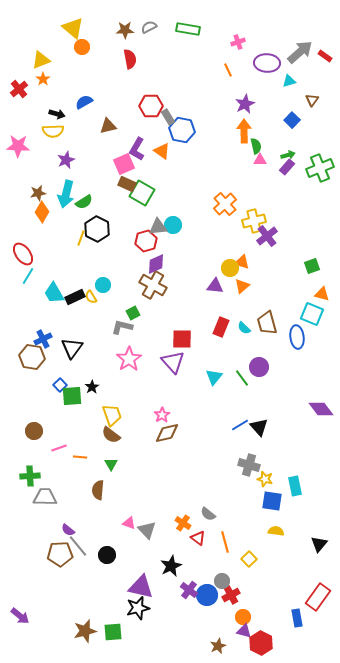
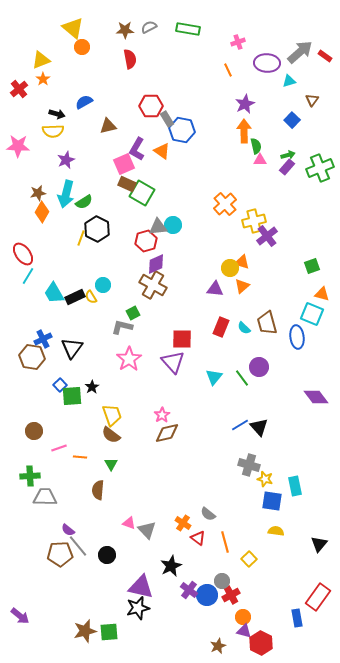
gray rectangle at (168, 117): moved 1 px left, 2 px down
purple triangle at (215, 286): moved 3 px down
purple diamond at (321, 409): moved 5 px left, 12 px up
green square at (113, 632): moved 4 px left
